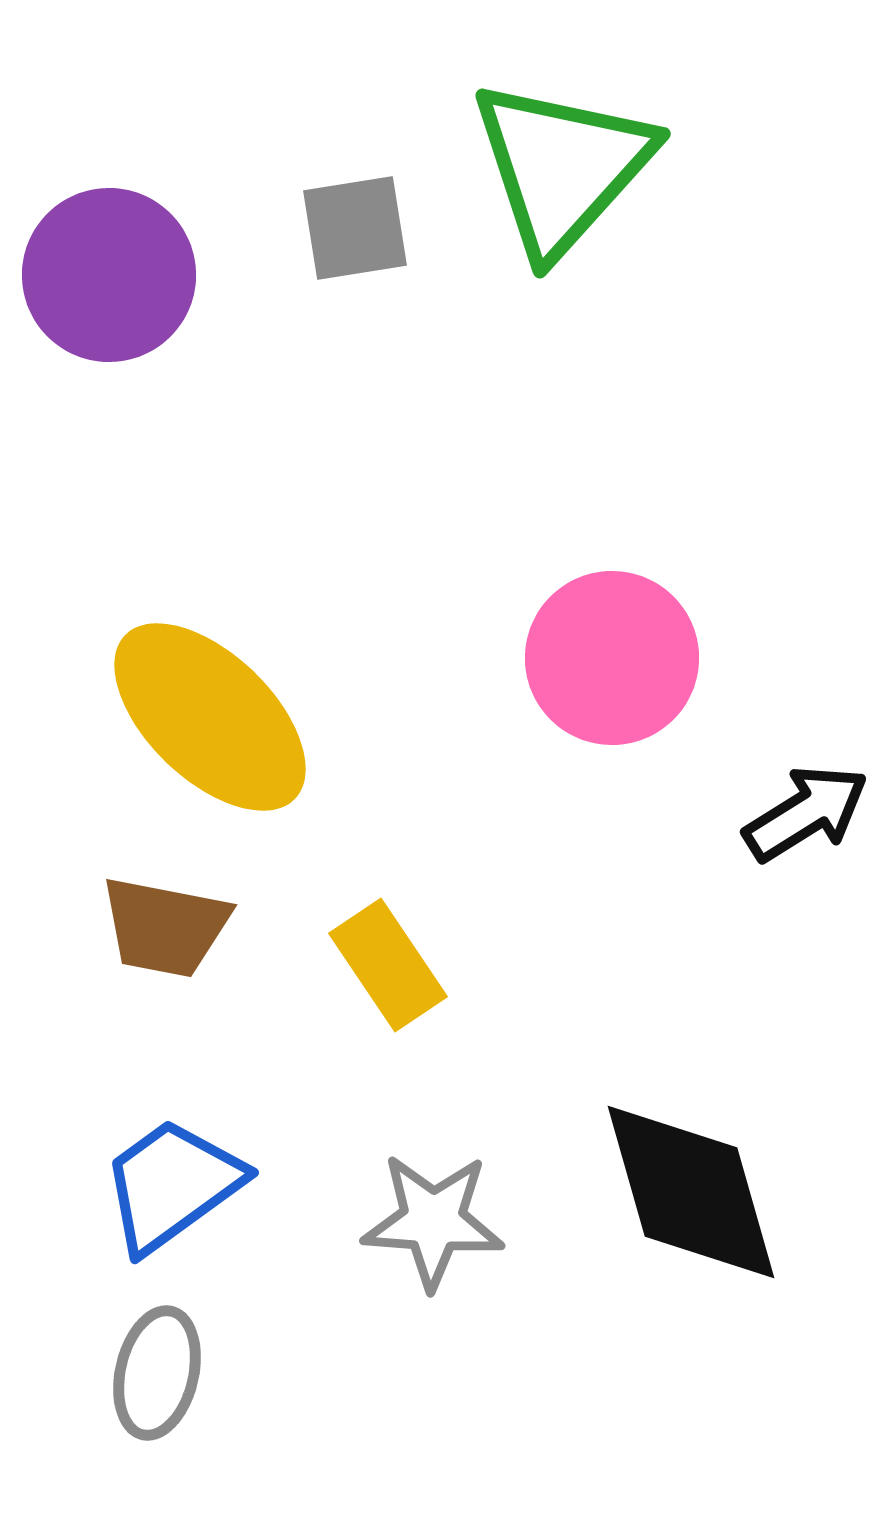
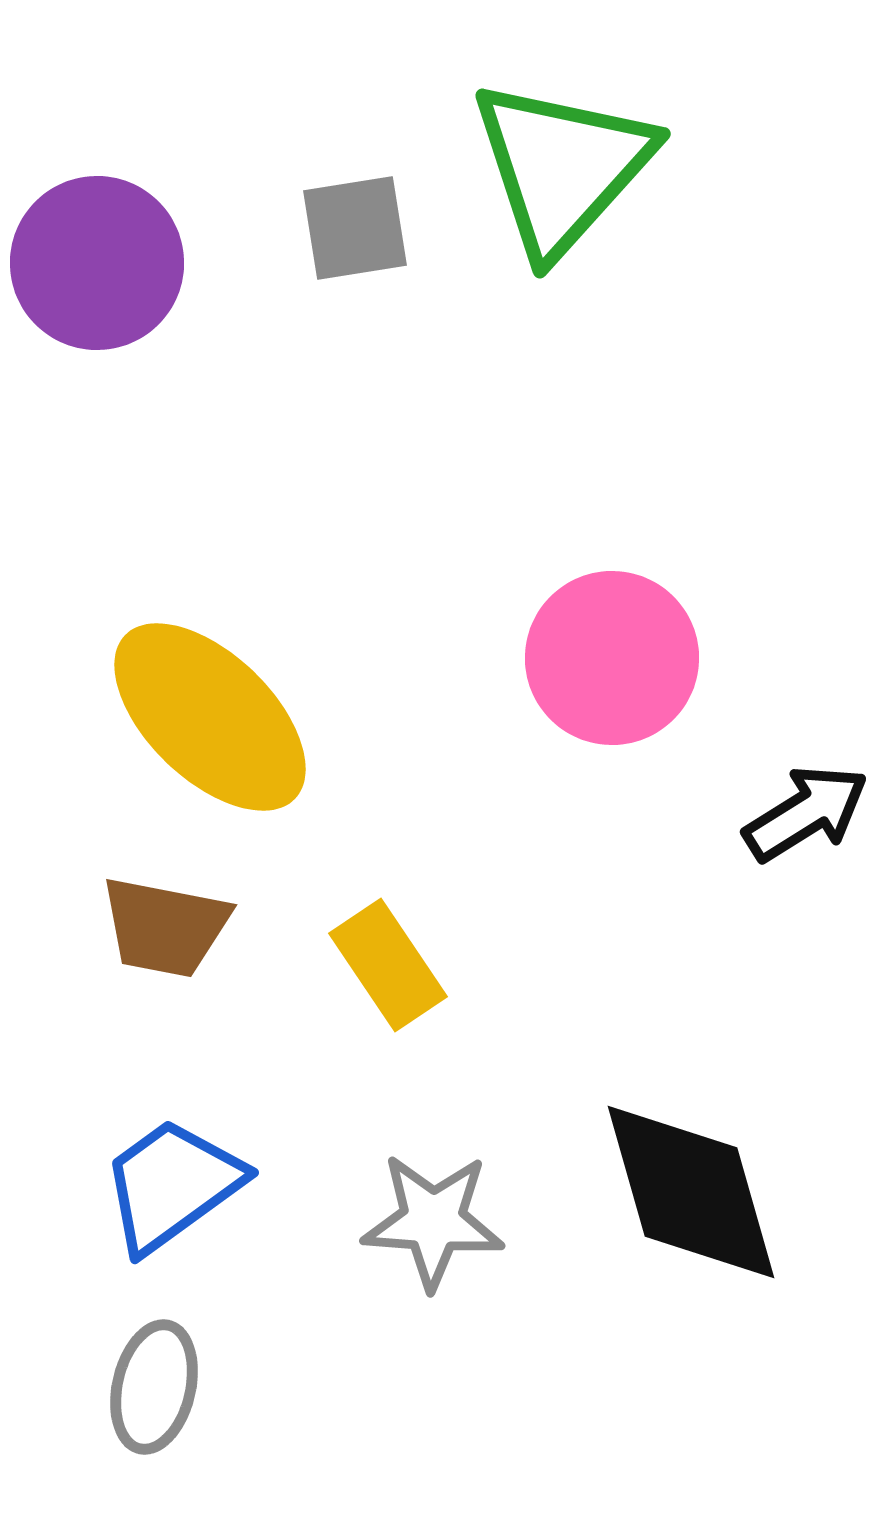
purple circle: moved 12 px left, 12 px up
gray ellipse: moved 3 px left, 14 px down
